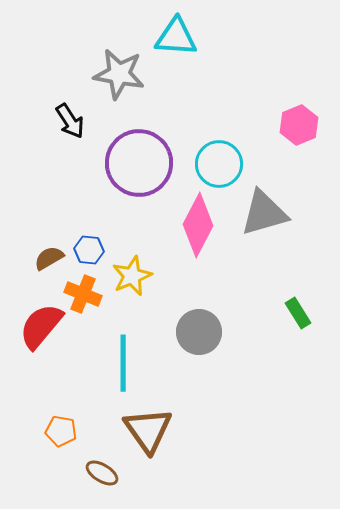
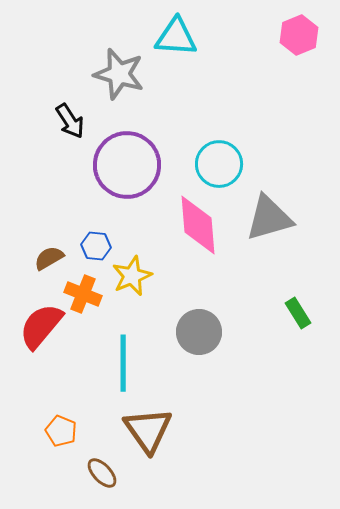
gray star: rotated 6 degrees clockwise
pink hexagon: moved 90 px up
purple circle: moved 12 px left, 2 px down
gray triangle: moved 5 px right, 5 px down
pink diamond: rotated 32 degrees counterclockwise
blue hexagon: moved 7 px right, 4 px up
orange pentagon: rotated 12 degrees clockwise
brown ellipse: rotated 16 degrees clockwise
